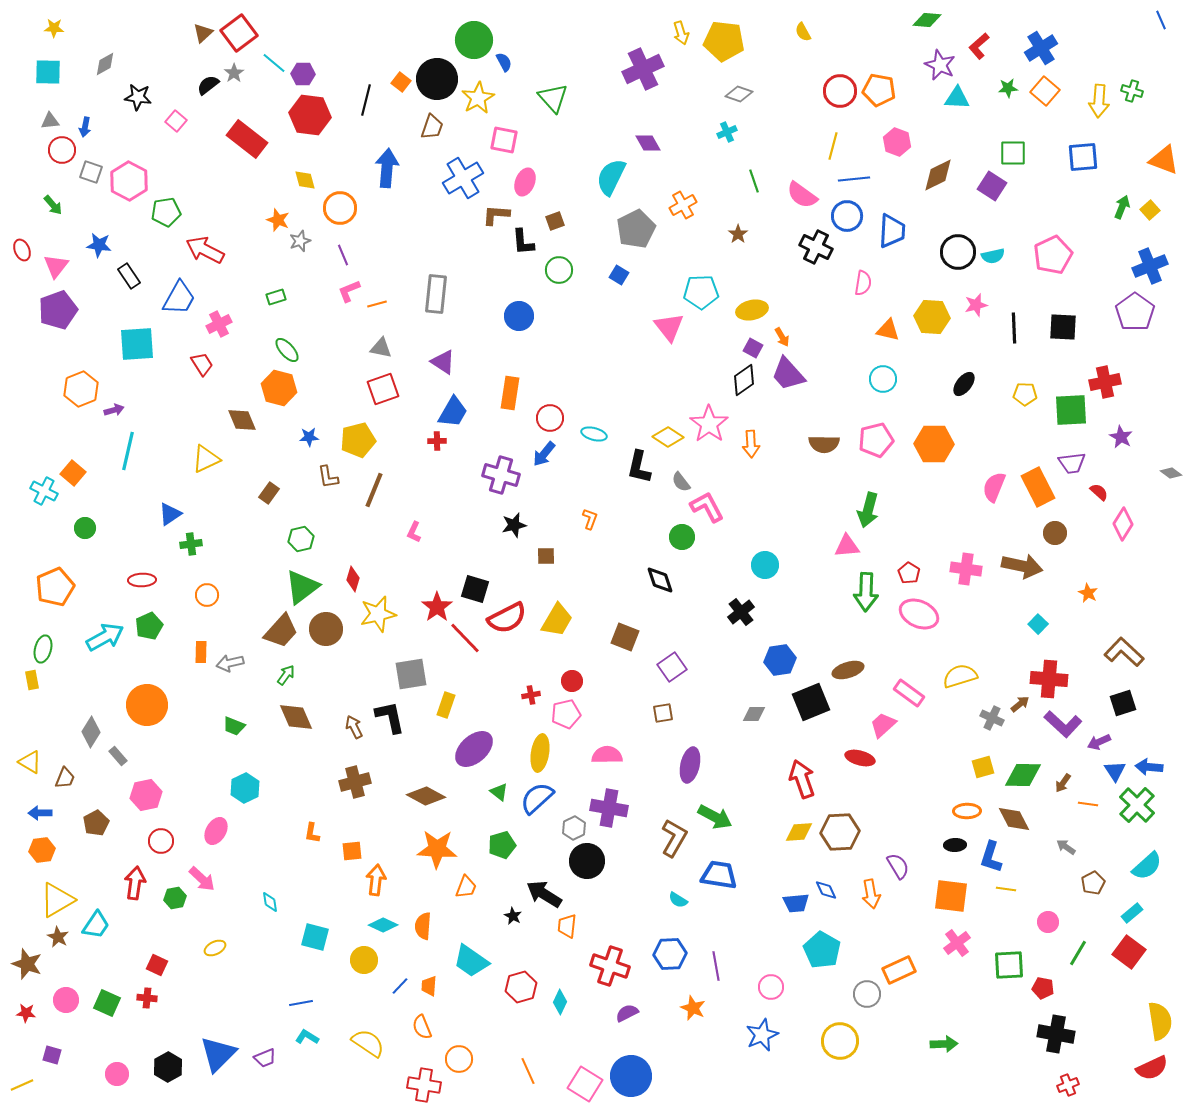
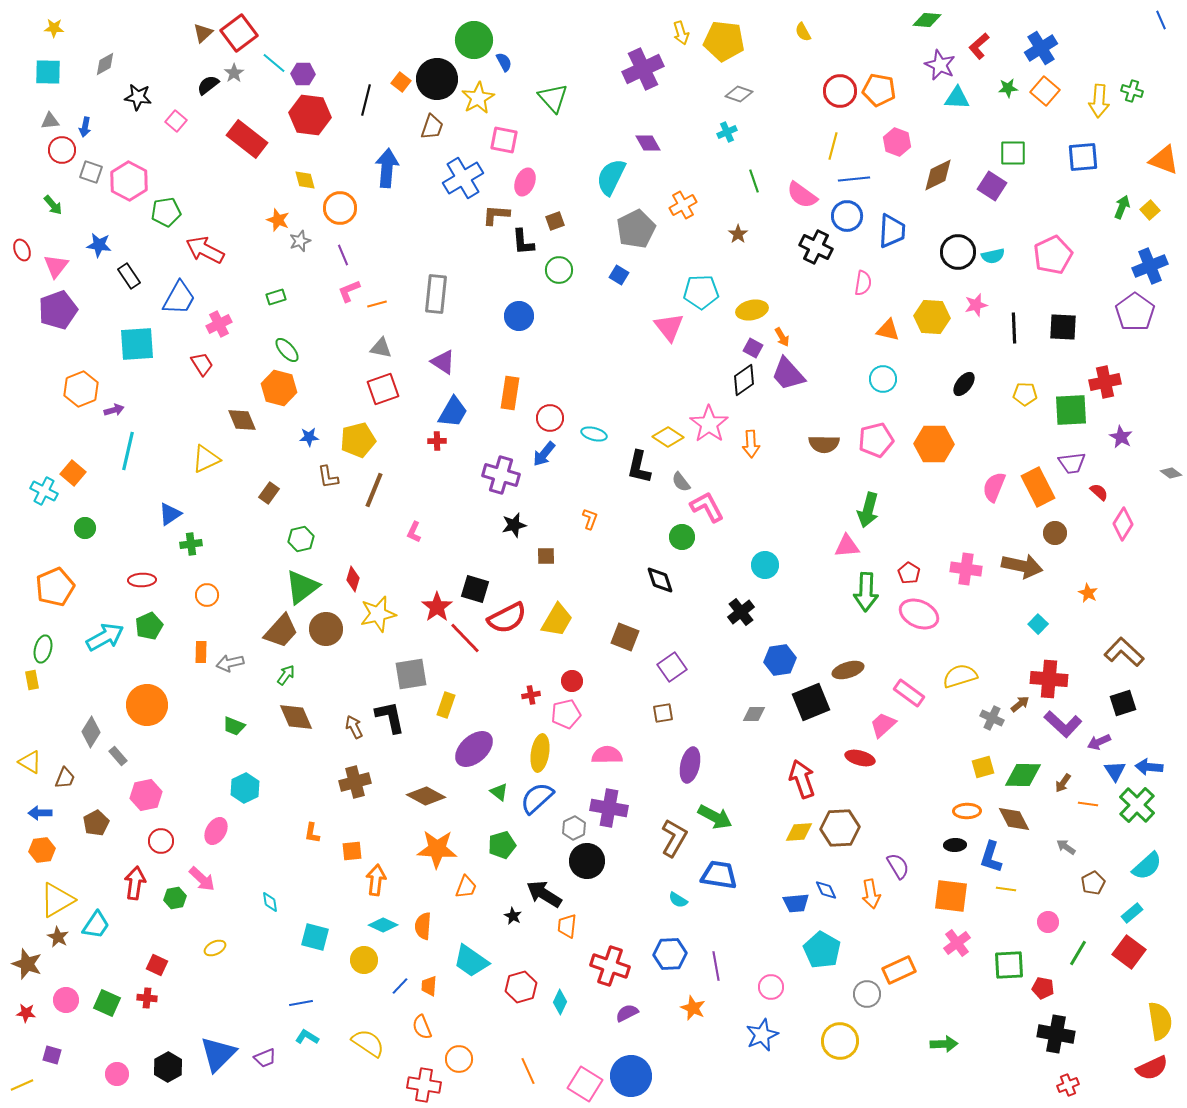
brown hexagon at (840, 832): moved 4 px up
